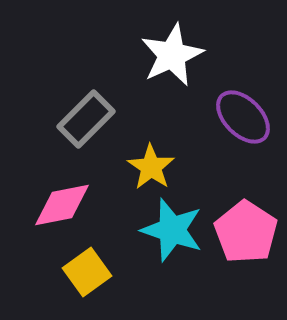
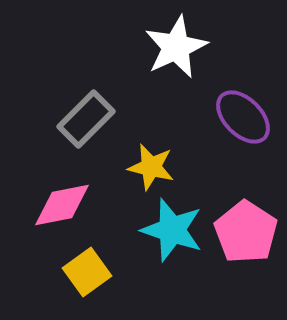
white star: moved 4 px right, 8 px up
yellow star: rotated 21 degrees counterclockwise
